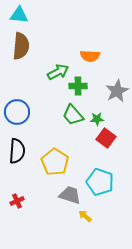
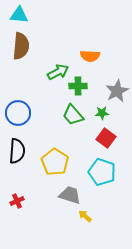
blue circle: moved 1 px right, 1 px down
green star: moved 5 px right, 6 px up
cyan pentagon: moved 2 px right, 10 px up
